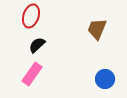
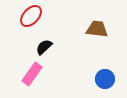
red ellipse: rotated 25 degrees clockwise
brown trapezoid: rotated 75 degrees clockwise
black semicircle: moved 7 px right, 2 px down
